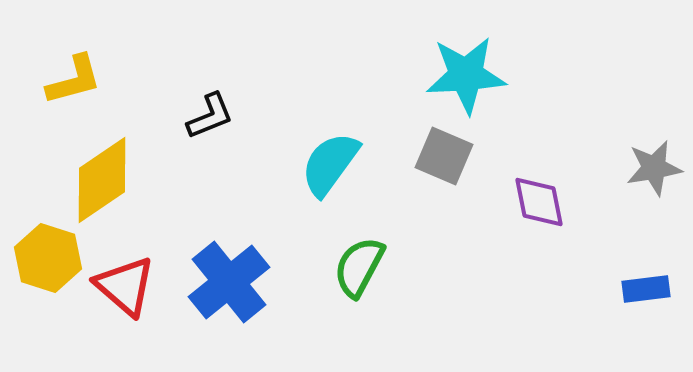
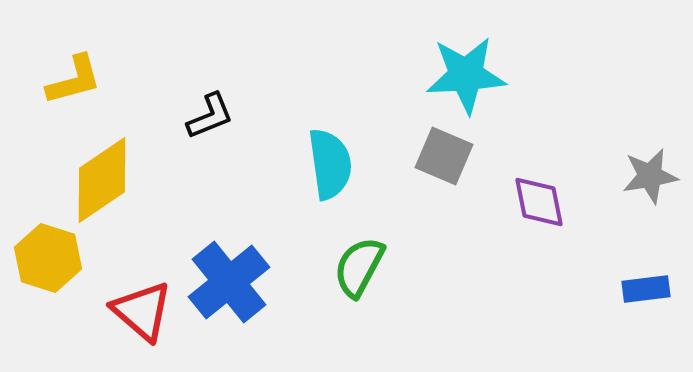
cyan semicircle: rotated 136 degrees clockwise
gray star: moved 4 px left, 8 px down
red triangle: moved 17 px right, 25 px down
